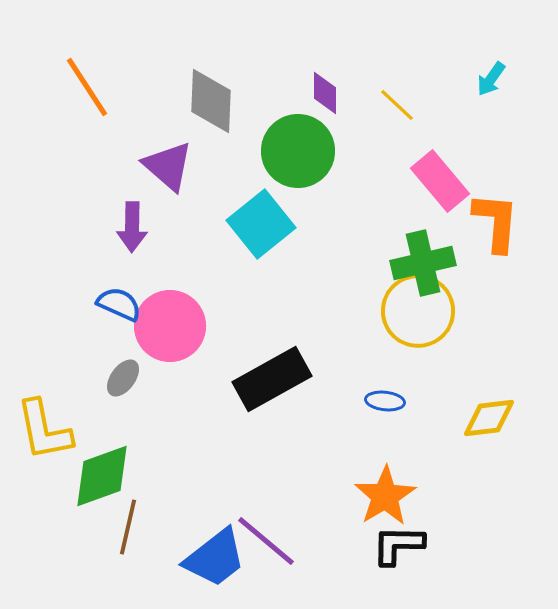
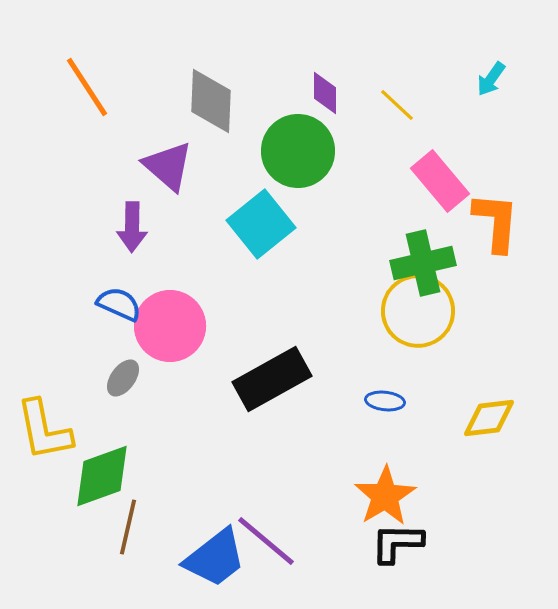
black L-shape: moved 1 px left, 2 px up
